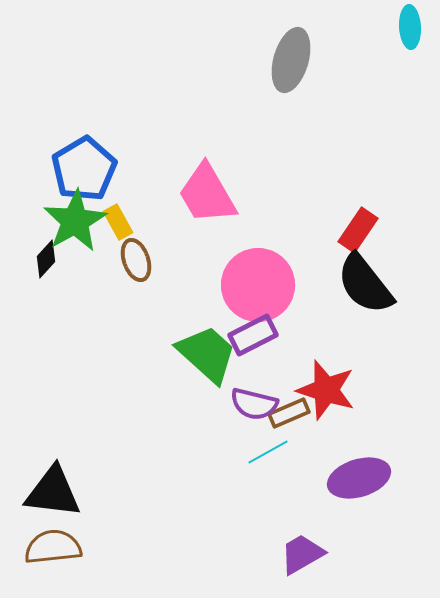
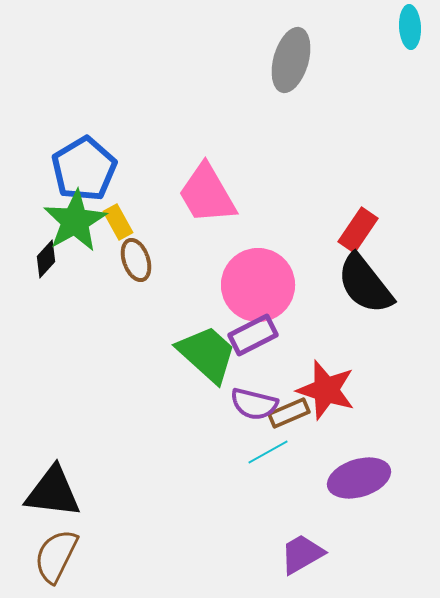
brown semicircle: moved 3 px right, 9 px down; rotated 58 degrees counterclockwise
